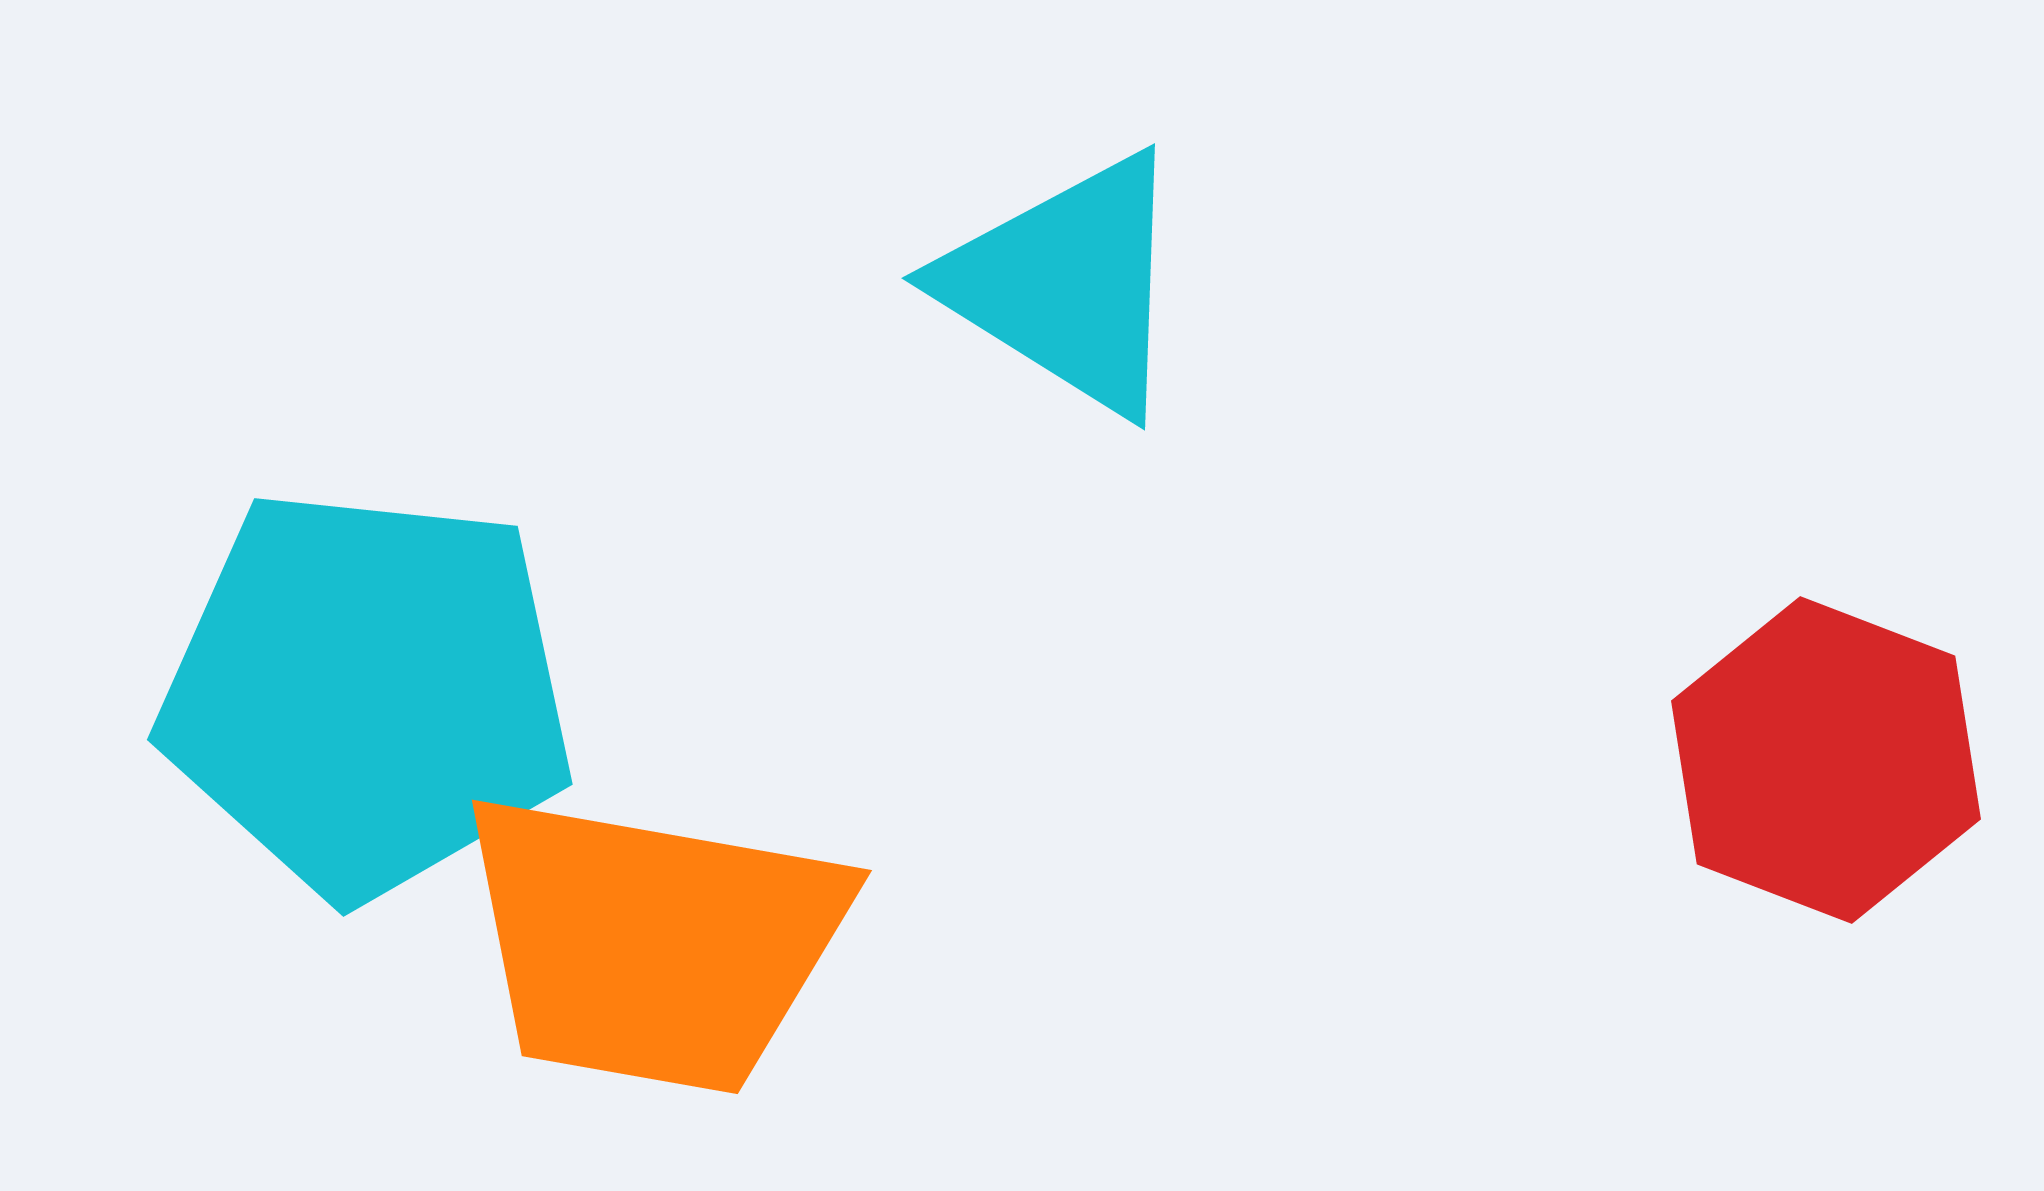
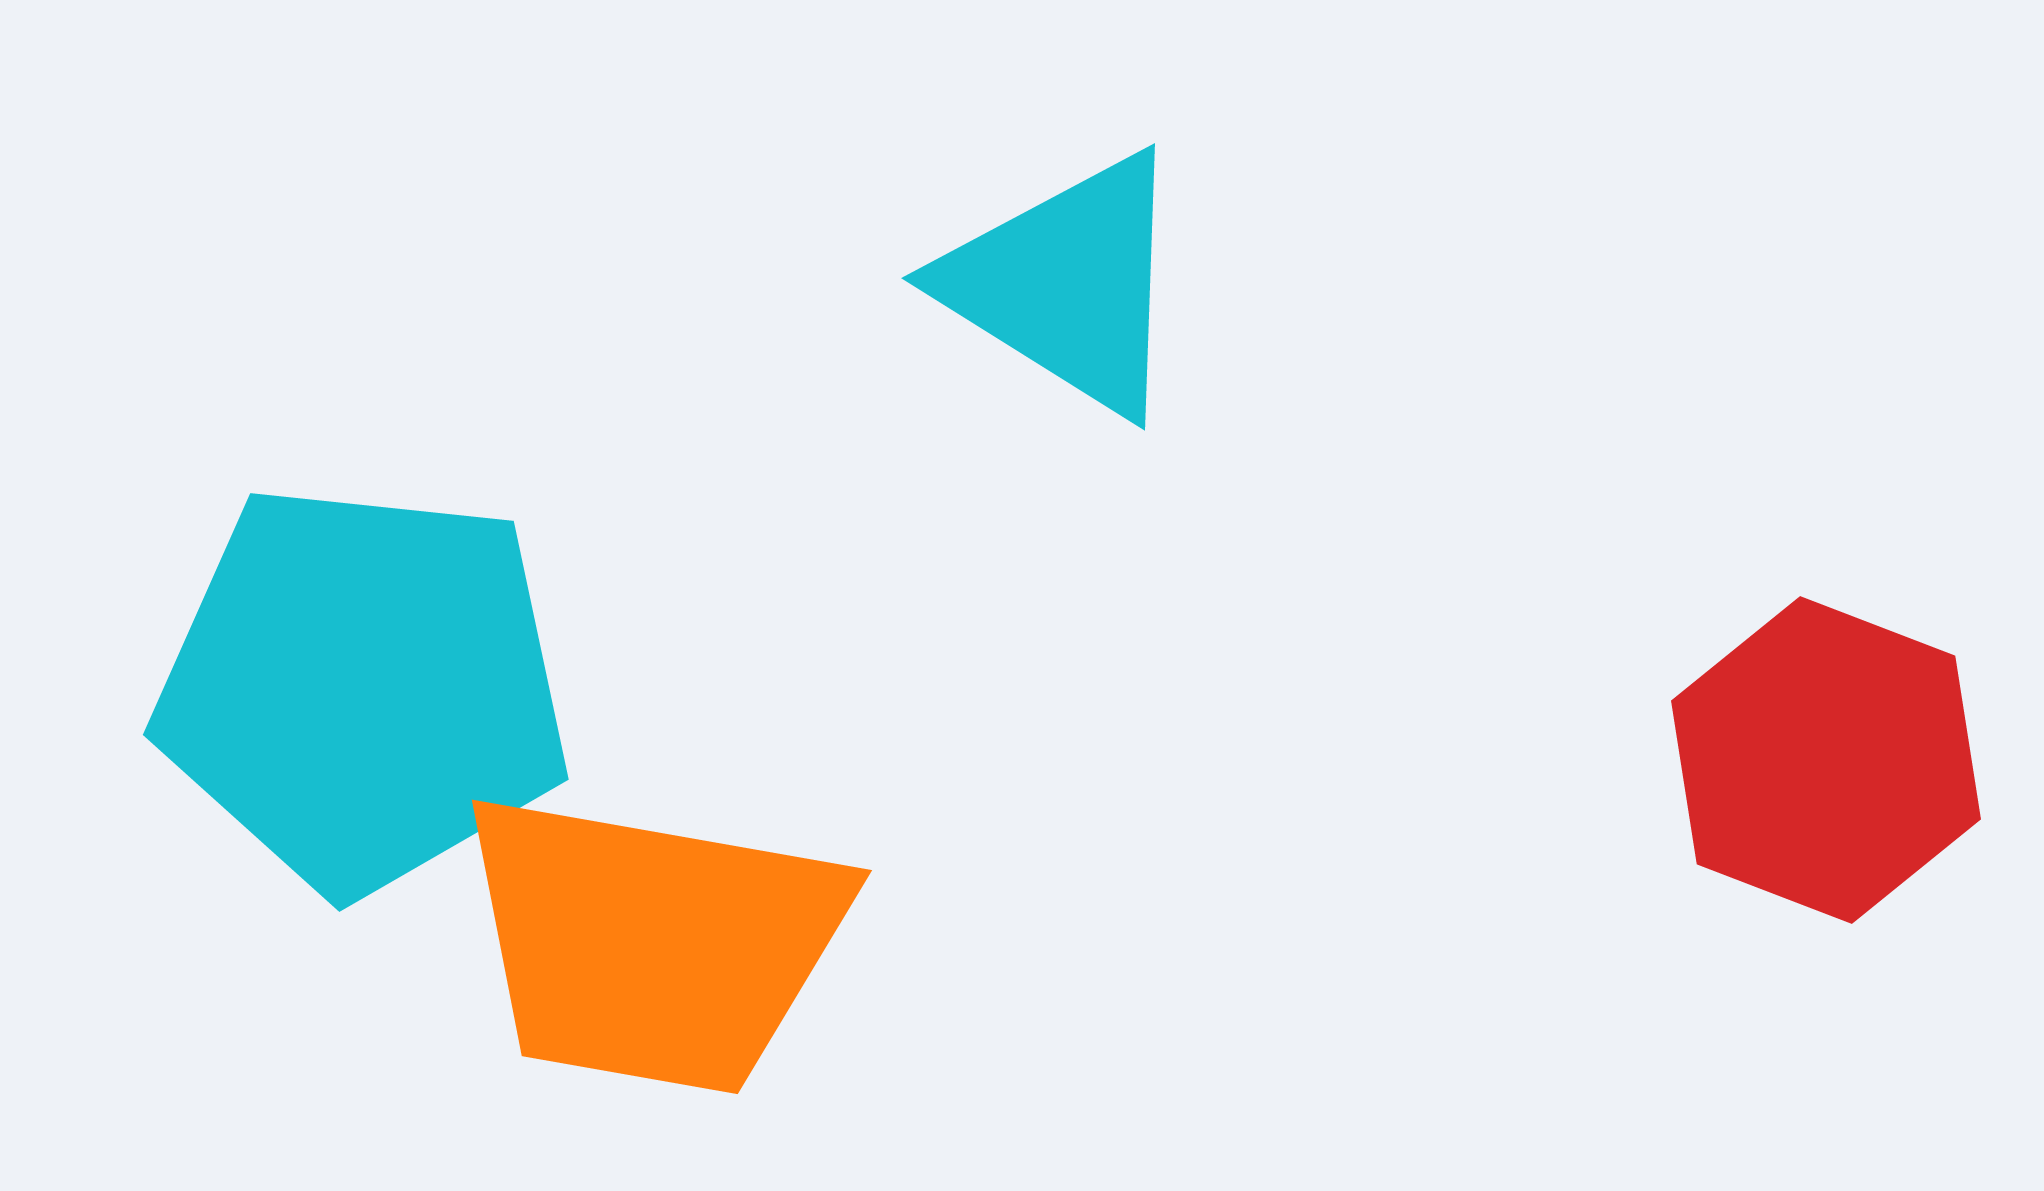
cyan pentagon: moved 4 px left, 5 px up
